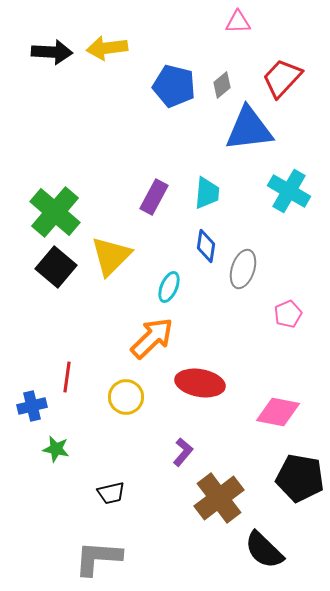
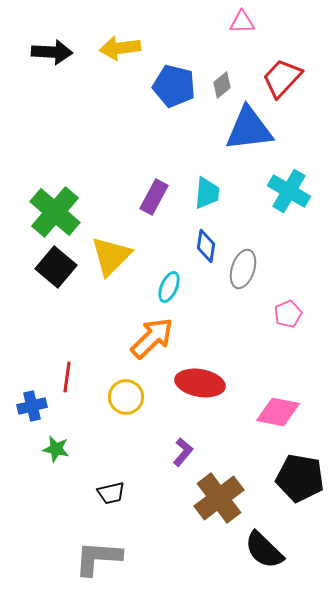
pink triangle: moved 4 px right
yellow arrow: moved 13 px right
